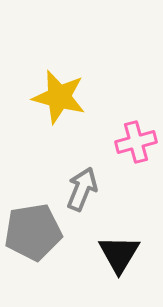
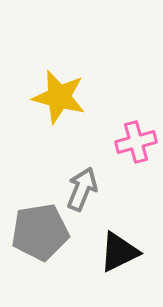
gray pentagon: moved 7 px right
black triangle: moved 2 px up; rotated 33 degrees clockwise
